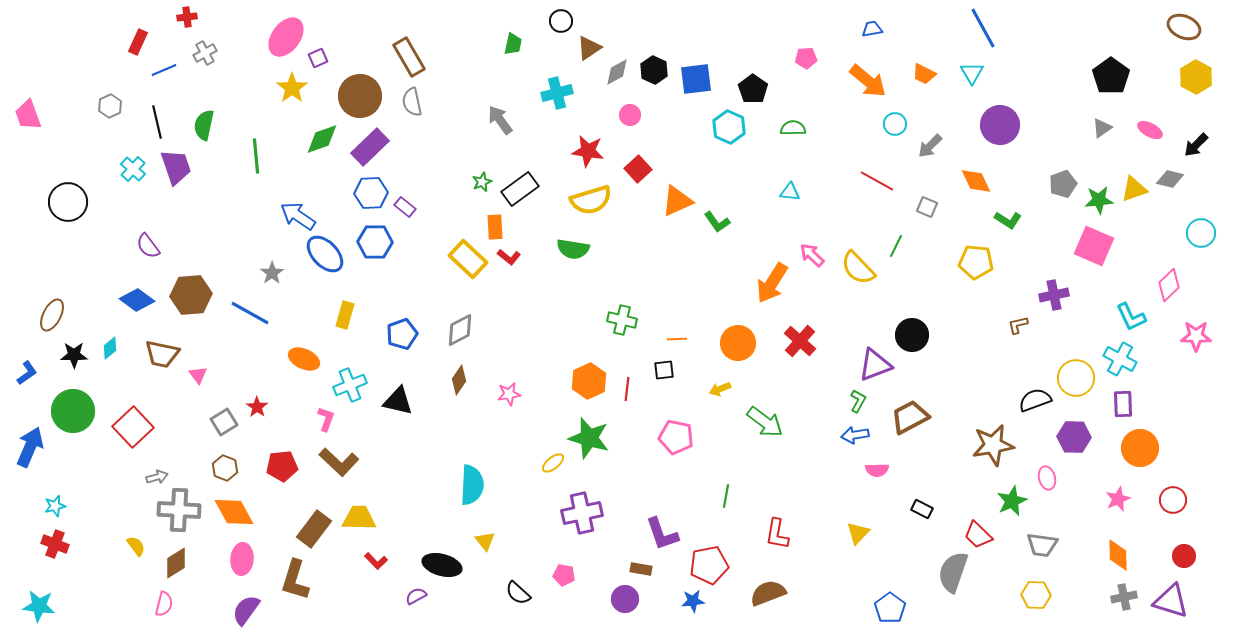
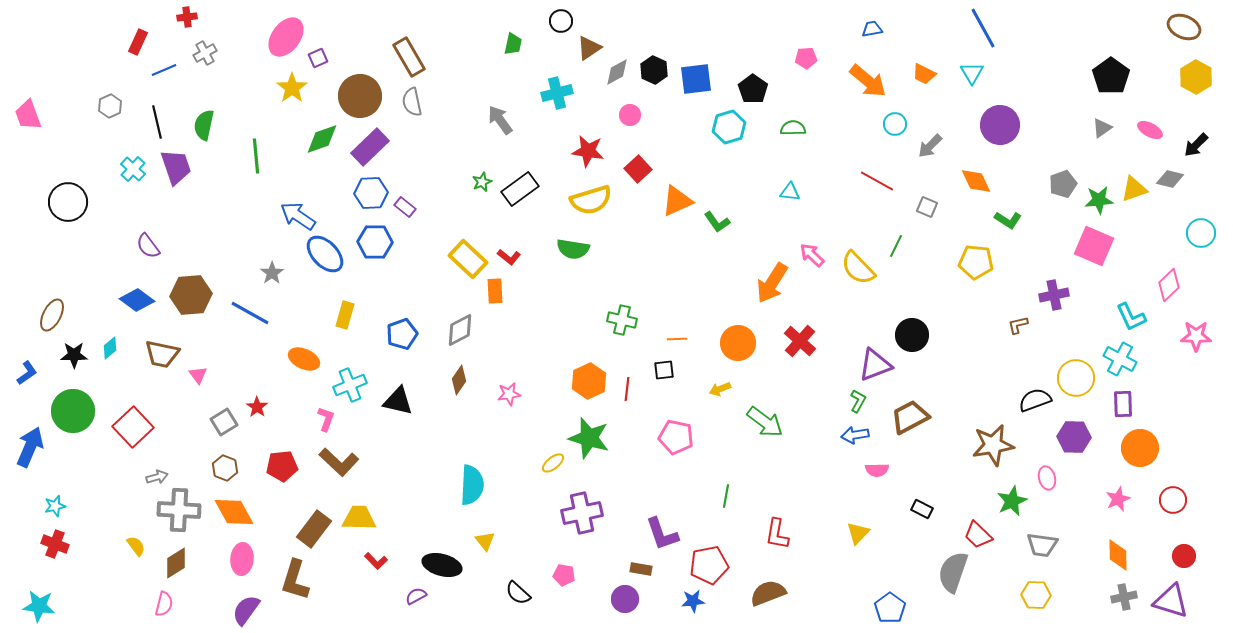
cyan hexagon at (729, 127): rotated 20 degrees clockwise
orange rectangle at (495, 227): moved 64 px down
